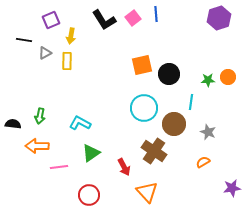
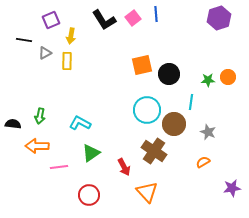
cyan circle: moved 3 px right, 2 px down
